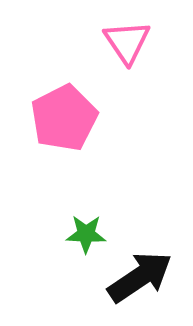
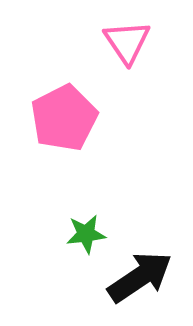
green star: rotated 9 degrees counterclockwise
